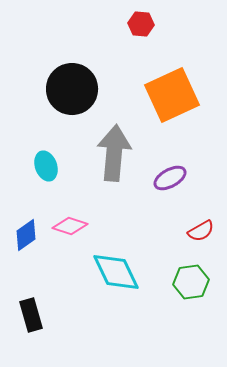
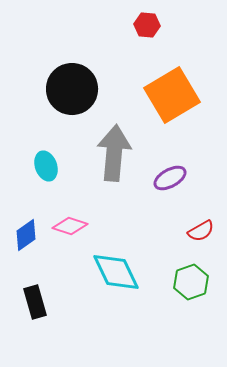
red hexagon: moved 6 px right, 1 px down
orange square: rotated 6 degrees counterclockwise
green hexagon: rotated 12 degrees counterclockwise
black rectangle: moved 4 px right, 13 px up
